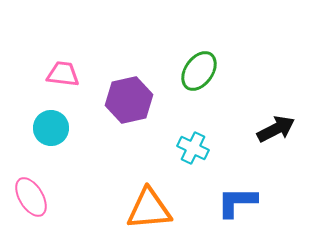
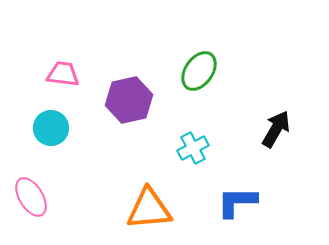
black arrow: rotated 33 degrees counterclockwise
cyan cross: rotated 36 degrees clockwise
